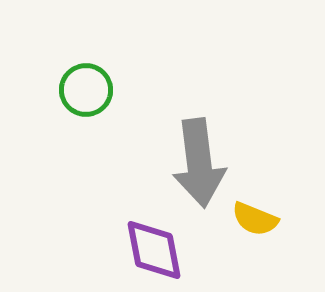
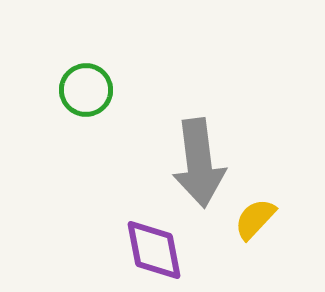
yellow semicircle: rotated 111 degrees clockwise
